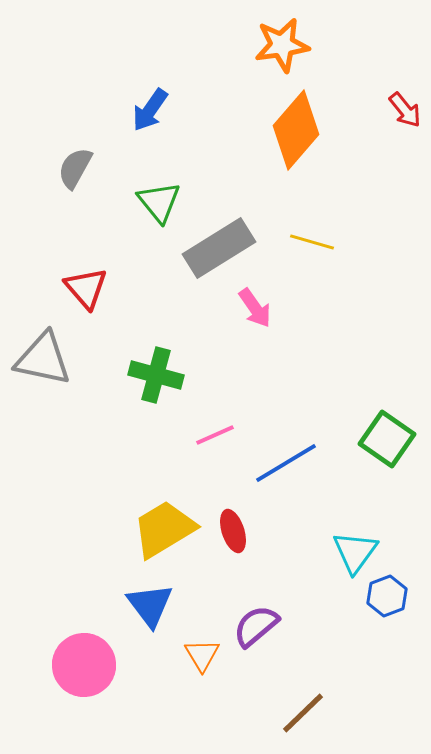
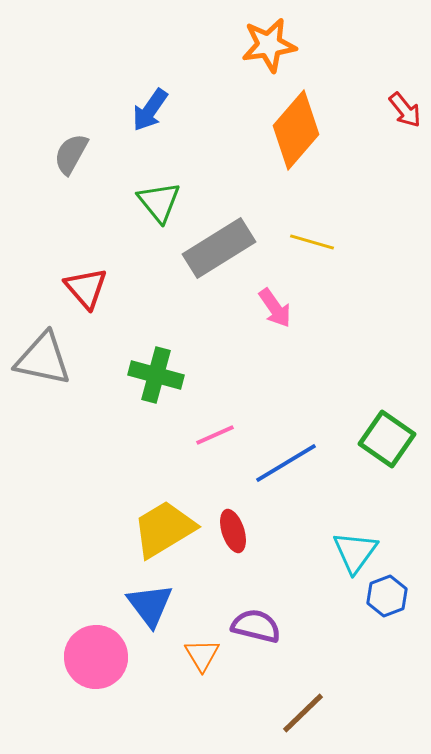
orange star: moved 13 px left
gray semicircle: moved 4 px left, 14 px up
pink arrow: moved 20 px right
purple semicircle: rotated 54 degrees clockwise
pink circle: moved 12 px right, 8 px up
